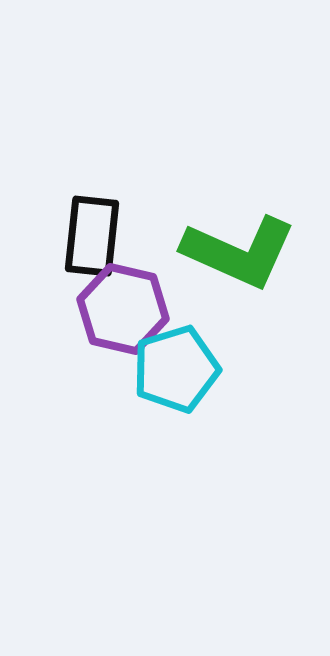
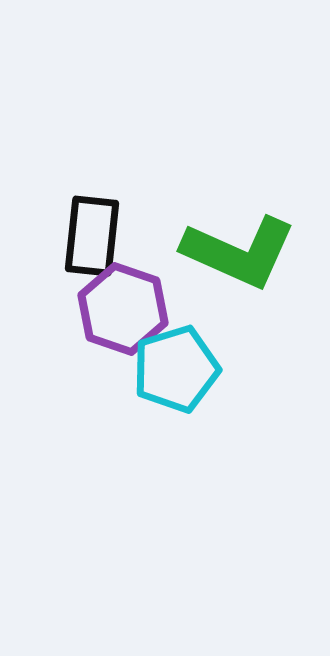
purple hexagon: rotated 6 degrees clockwise
